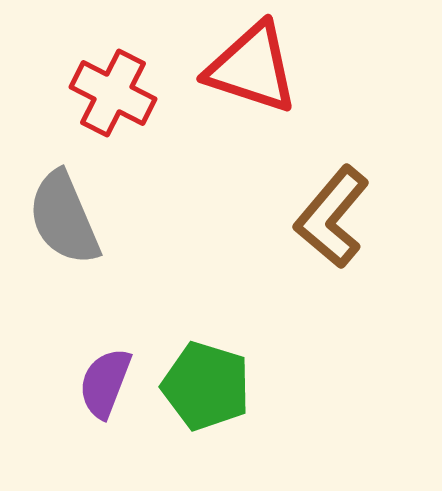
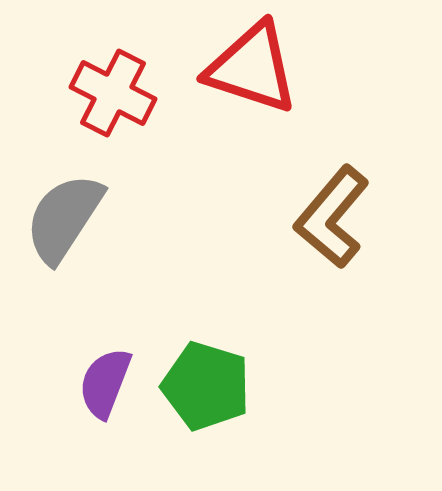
gray semicircle: rotated 56 degrees clockwise
